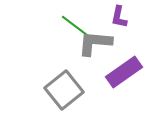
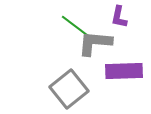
purple rectangle: moved 1 px up; rotated 33 degrees clockwise
gray square: moved 5 px right, 1 px up
